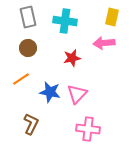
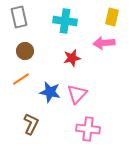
gray rectangle: moved 9 px left
brown circle: moved 3 px left, 3 px down
